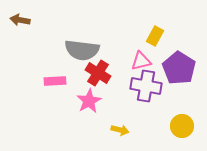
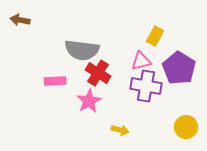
yellow circle: moved 4 px right, 1 px down
